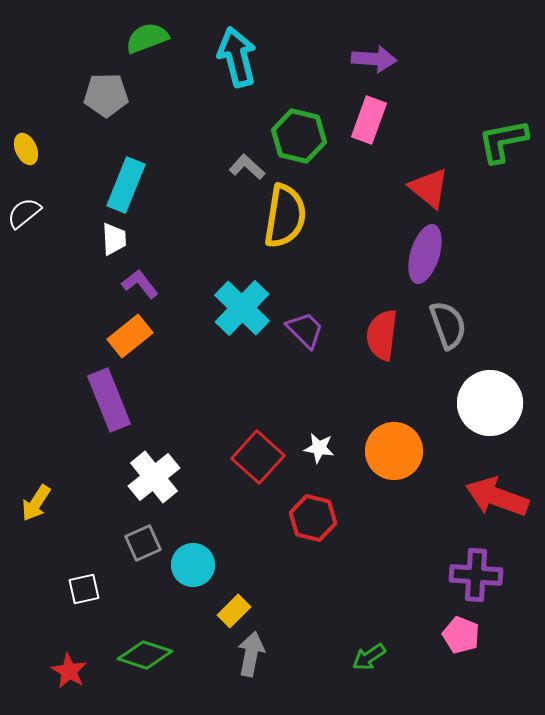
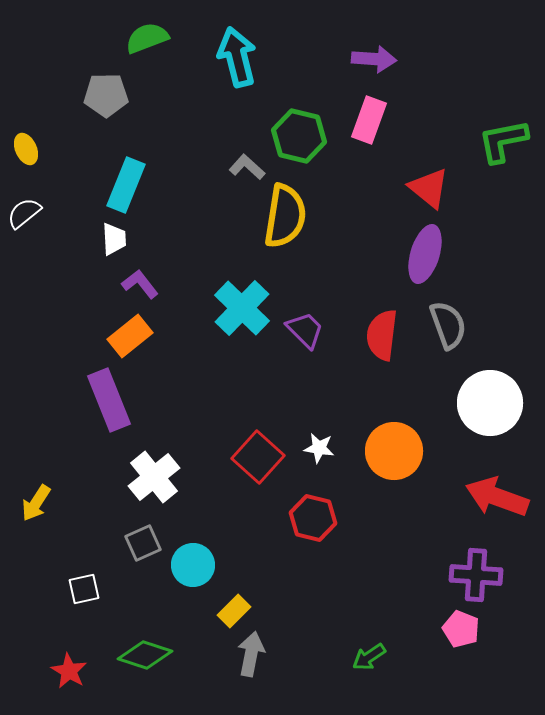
pink pentagon: moved 6 px up
